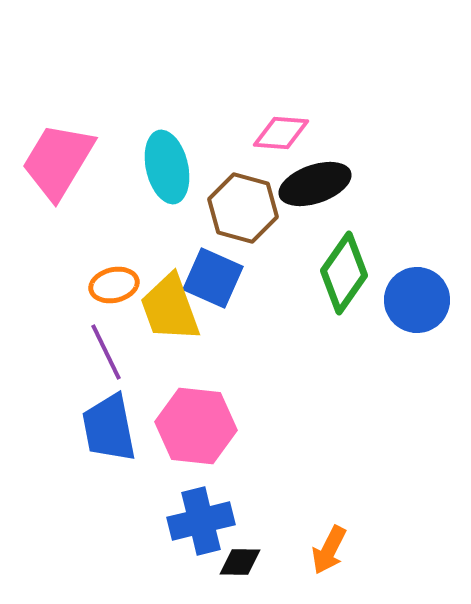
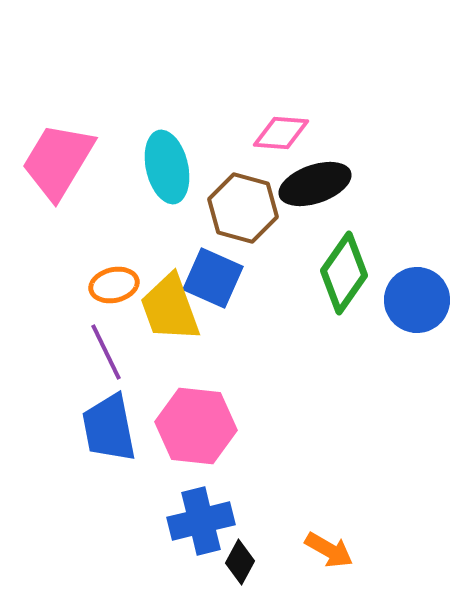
orange arrow: rotated 87 degrees counterclockwise
black diamond: rotated 63 degrees counterclockwise
